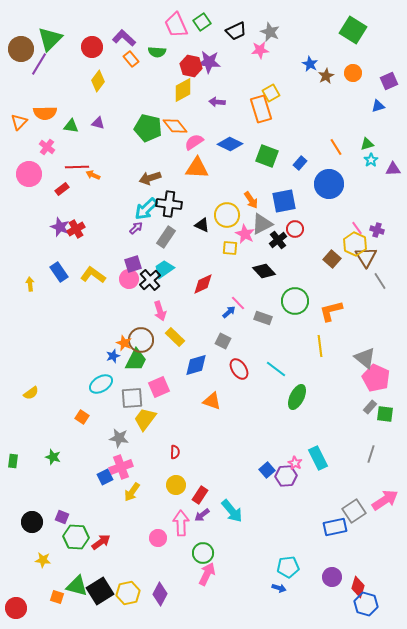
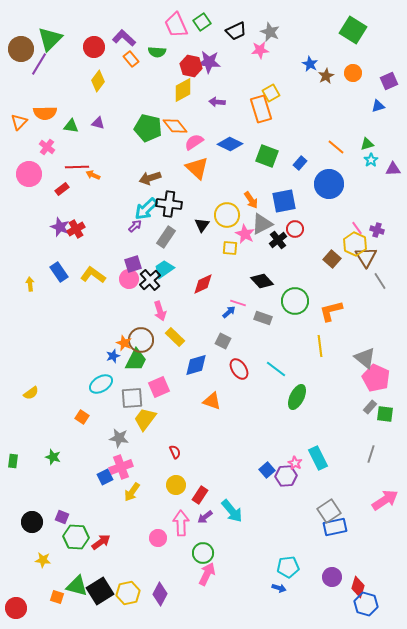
red circle at (92, 47): moved 2 px right
orange line at (336, 147): rotated 18 degrees counterclockwise
orange triangle at (197, 168): rotated 40 degrees clockwise
black triangle at (202, 225): rotated 42 degrees clockwise
purple arrow at (136, 228): moved 1 px left, 2 px up
black diamond at (264, 271): moved 2 px left, 10 px down
pink line at (238, 303): rotated 28 degrees counterclockwise
red semicircle at (175, 452): rotated 24 degrees counterclockwise
gray square at (354, 511): moved 25 px left
purple arrow at (202, 515): moved 3 px right, 2 px down
